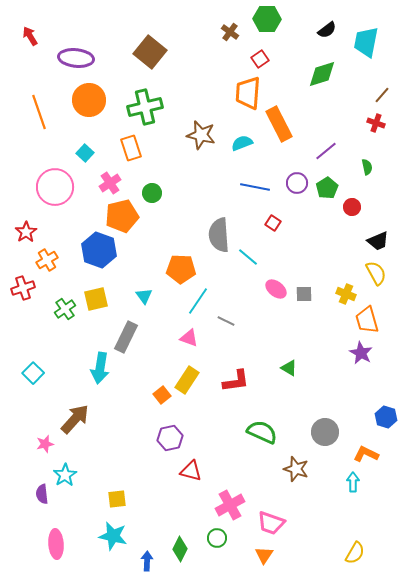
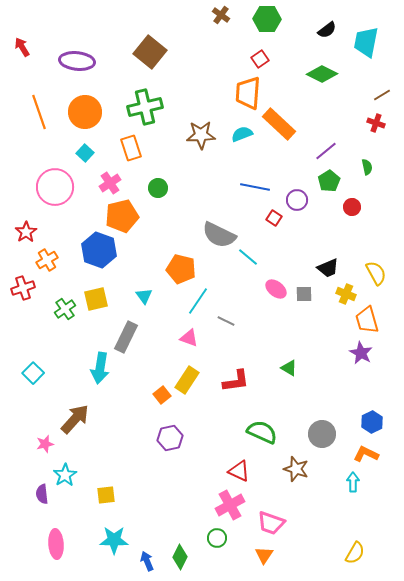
brown cross at (230, 32): moved 9 px left, 17 px up
red arrow at (30, 36): moved 8 px left, 11 px down
purple ellipse at (76, 58): moved 1 px right, 3 px down
green diamond at (322, 74): rotated 44 degrees clockwise
brown line at (382, 95): rotated 18 degrees clockwise
orange circle at (89, 100): moved 4 px left, 12 px down
orange rectangle at (279, 124): rotated 20 degrees counterclockwise
brown star at (201, 135): rotated 16 degrees counterclockwise
cyan semicircle at (242, 143): moved 9 px up
purple circle at (297, 183): moved 17 px down
green pentagon at (327, 188): moved 2 px right, 7 px up
green circle at (152, 193): moved 6 px right, 5 px up
red square at (273, 223): moved 1 px right, 5 px up
gray semicircle at (219, 235): rotated 60 degrees counterclockwise
black trapezoid at (378, 241): moved 50 px left, 27 px down
orange pentagon at (181, 269): rotated 12 degrees clockwise
blue hexagon at (386, 417): moved 14 px left, 5 px down; rotated 15 degrees clockwise
gray circle at (325, 432): moved 3 px left, 2 px down
red triangle at (191, 471): moved 48 px right; rotated 10 degrees clockwise
yellow square at (117, 499): moved 11 px left, 4 px up
cyan star at (113, 536): moved 1 px right, 4 px down; rotated 12 degrees counterclockwise
green diamond at (180, 549): moved 8 px down
blue arrow at (147, 561): rotated 24 degrees counterclockwise
